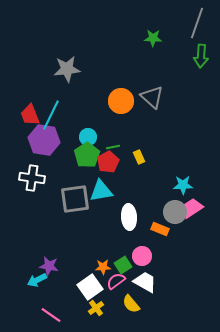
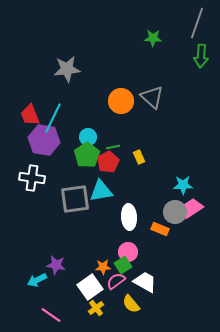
cyan line: moved 2 px right, 3 px down
pink circle: moved 14 px left, 4 px up
purple star: moved 7 px right, 1 px up
